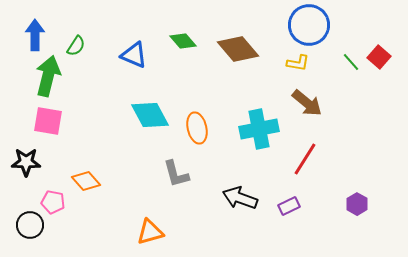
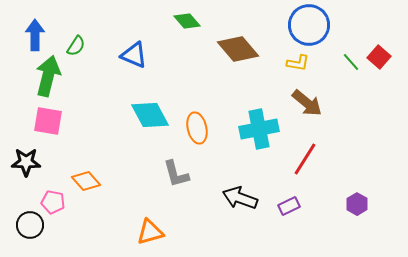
green diamond: moved 4 px right, 20 px up
